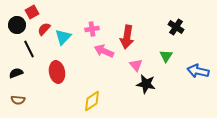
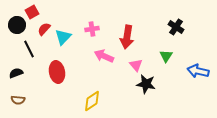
pink arrow: moved 5 px down
